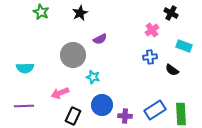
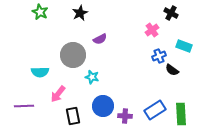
green star: moved 1 px left
blue cross: moved 9 px right, 1 px up; rotated 16 degrees counterclockwise
cyan semicircle: moved 15 px right, 4 px down
cyan star: moved 1 px left
pink arrow: moved 2 px left, 1 px down; rotated 30 degrees counterclockwise
blue circle: moved 1 px right, 1 px down
black rectangle: rotated 36 degrees counterclockwise
